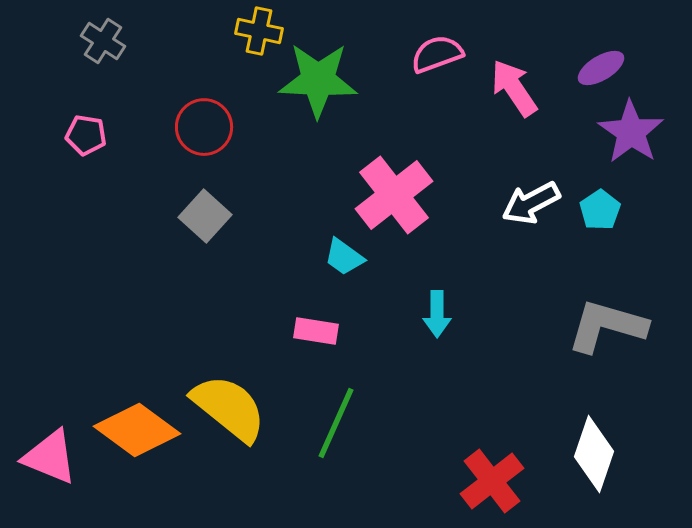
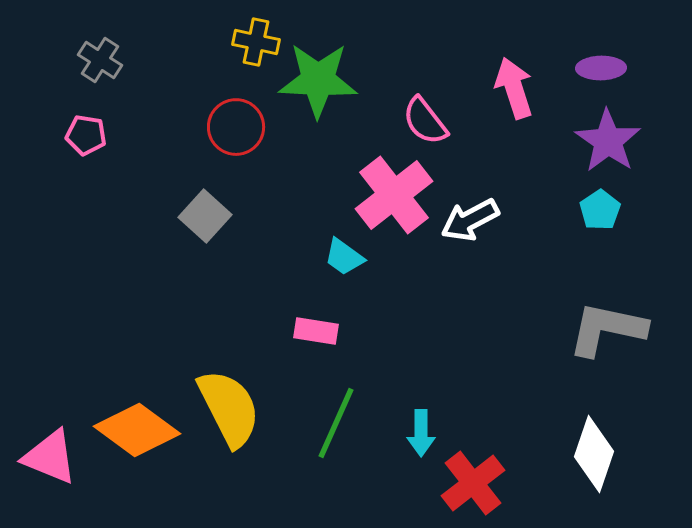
yellow cross: moved 3 px left, 11 px down
gray cross: moved 3 px left, 19 px down
pink semicircle: moved 12 px left, 67 px down; rotated 108 degrees counterclockwise
purple ellipse: rotated 30 degrees clockwise
pink arrow: rotated 16 degrees clockwise
red circle: moved 32 px right
purple star: moved 23 px left, 9 px down
white arrow: moved 61 px left, 17 px down
cyan arrow: moved 16 px left, 119 px down
gray L-shape: moved 3 px down; rotated 4 degrees counterclockwise
yellow semicircle: rotated 24 degrees clockwise
red cross: moved 19 px left, 2 px down
